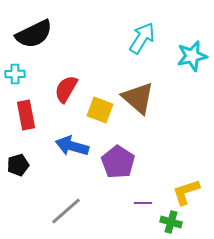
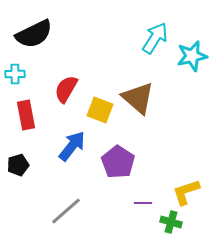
cyan arrow: moved 13 px right
blue arrow: rotated 112 degrees clockwise
